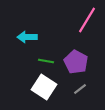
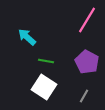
cyan arrow: rotated 42 degrees clockwise
purple pentagon: moved 11 px right
gray line: moved 4 px right, 7 px down; rotated 24 degrees counterclockwise
